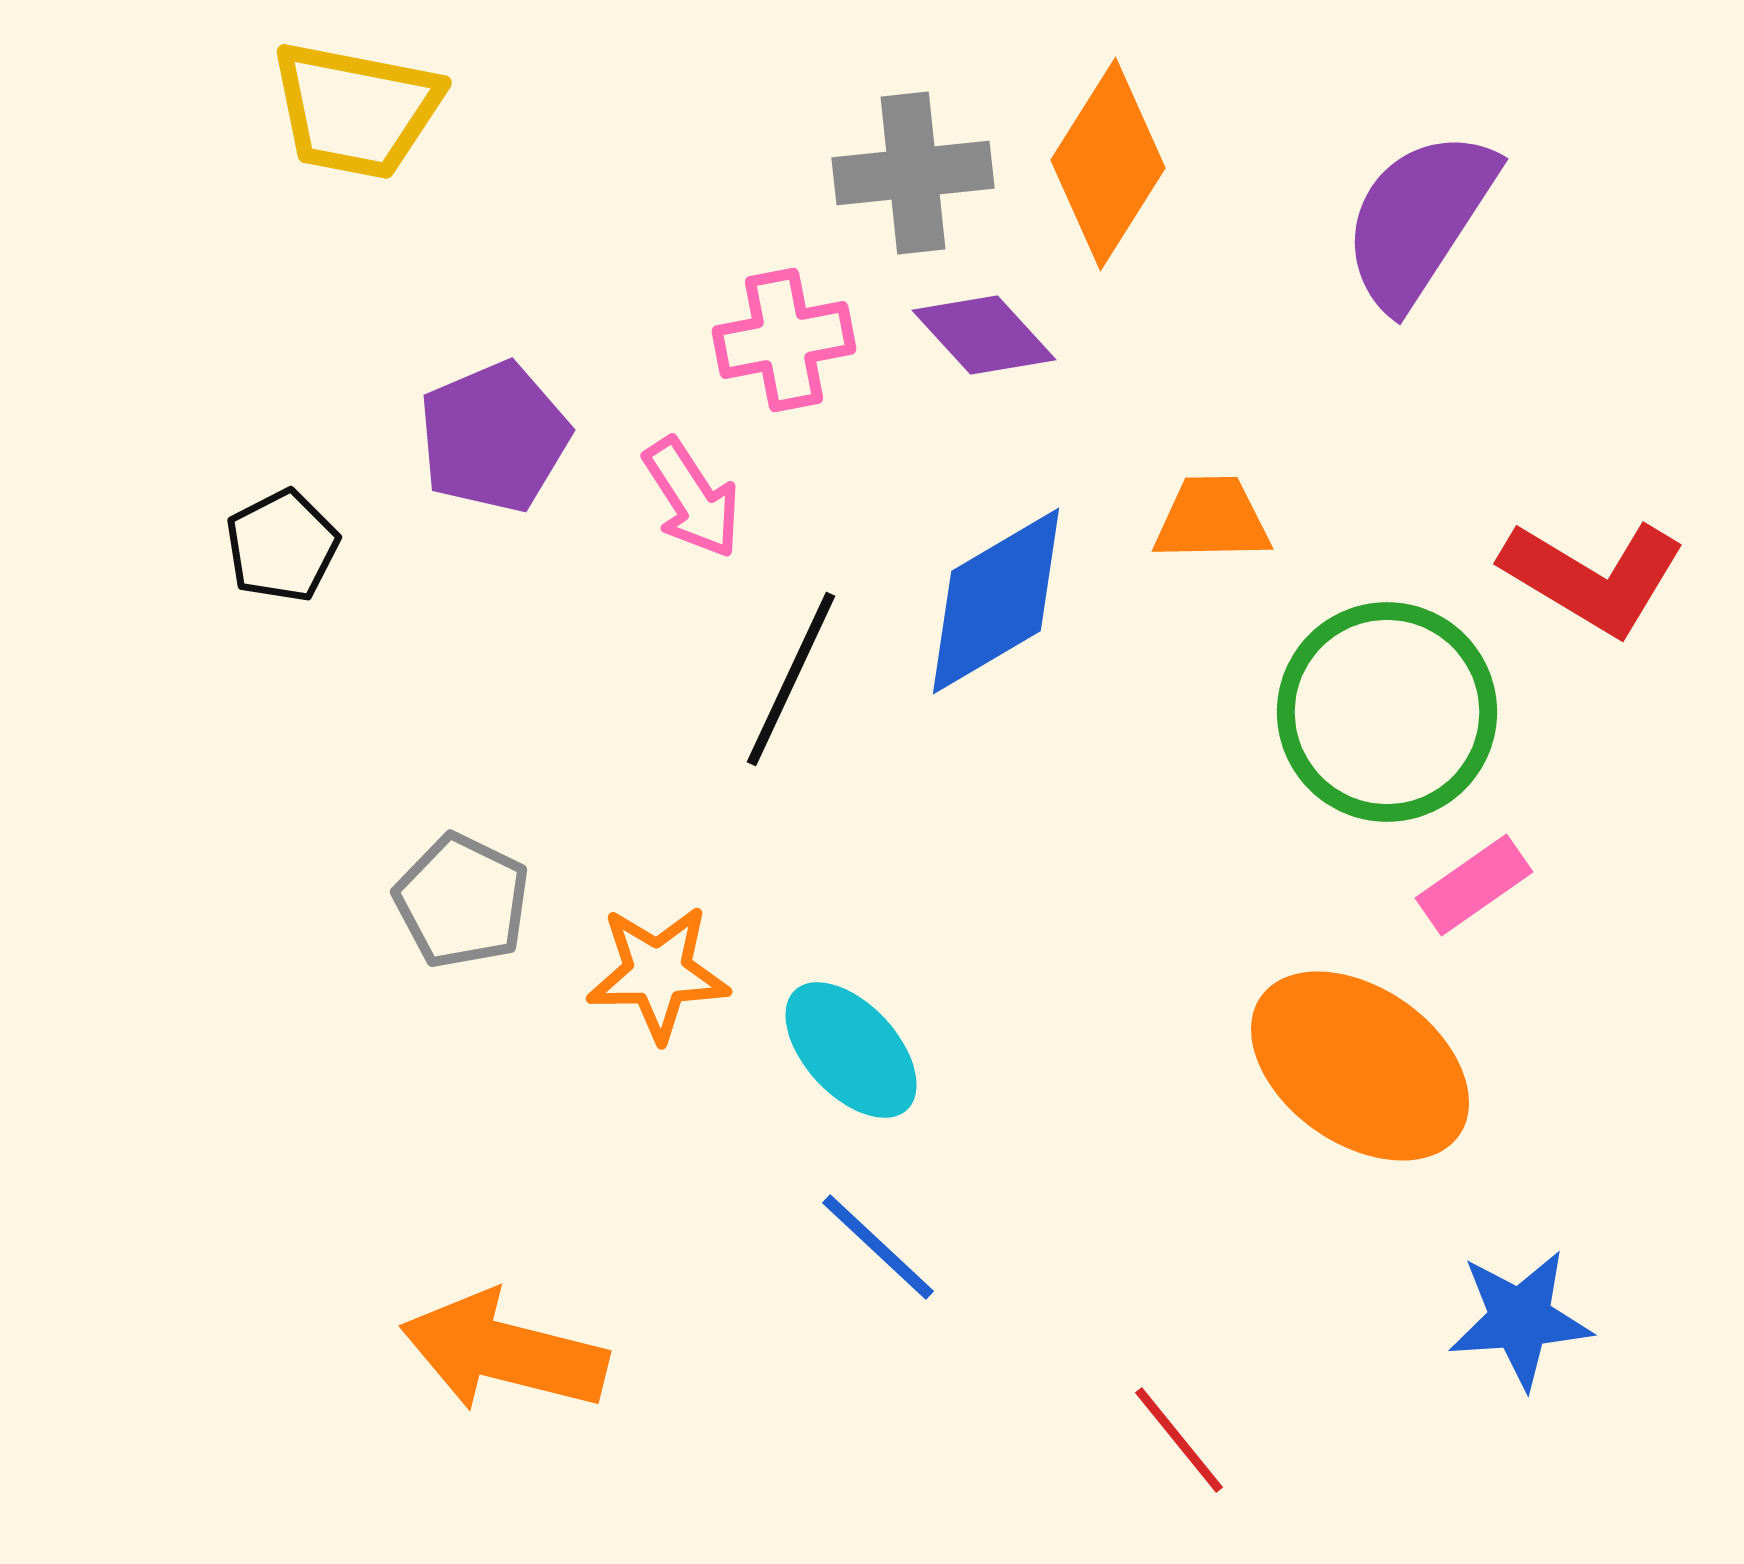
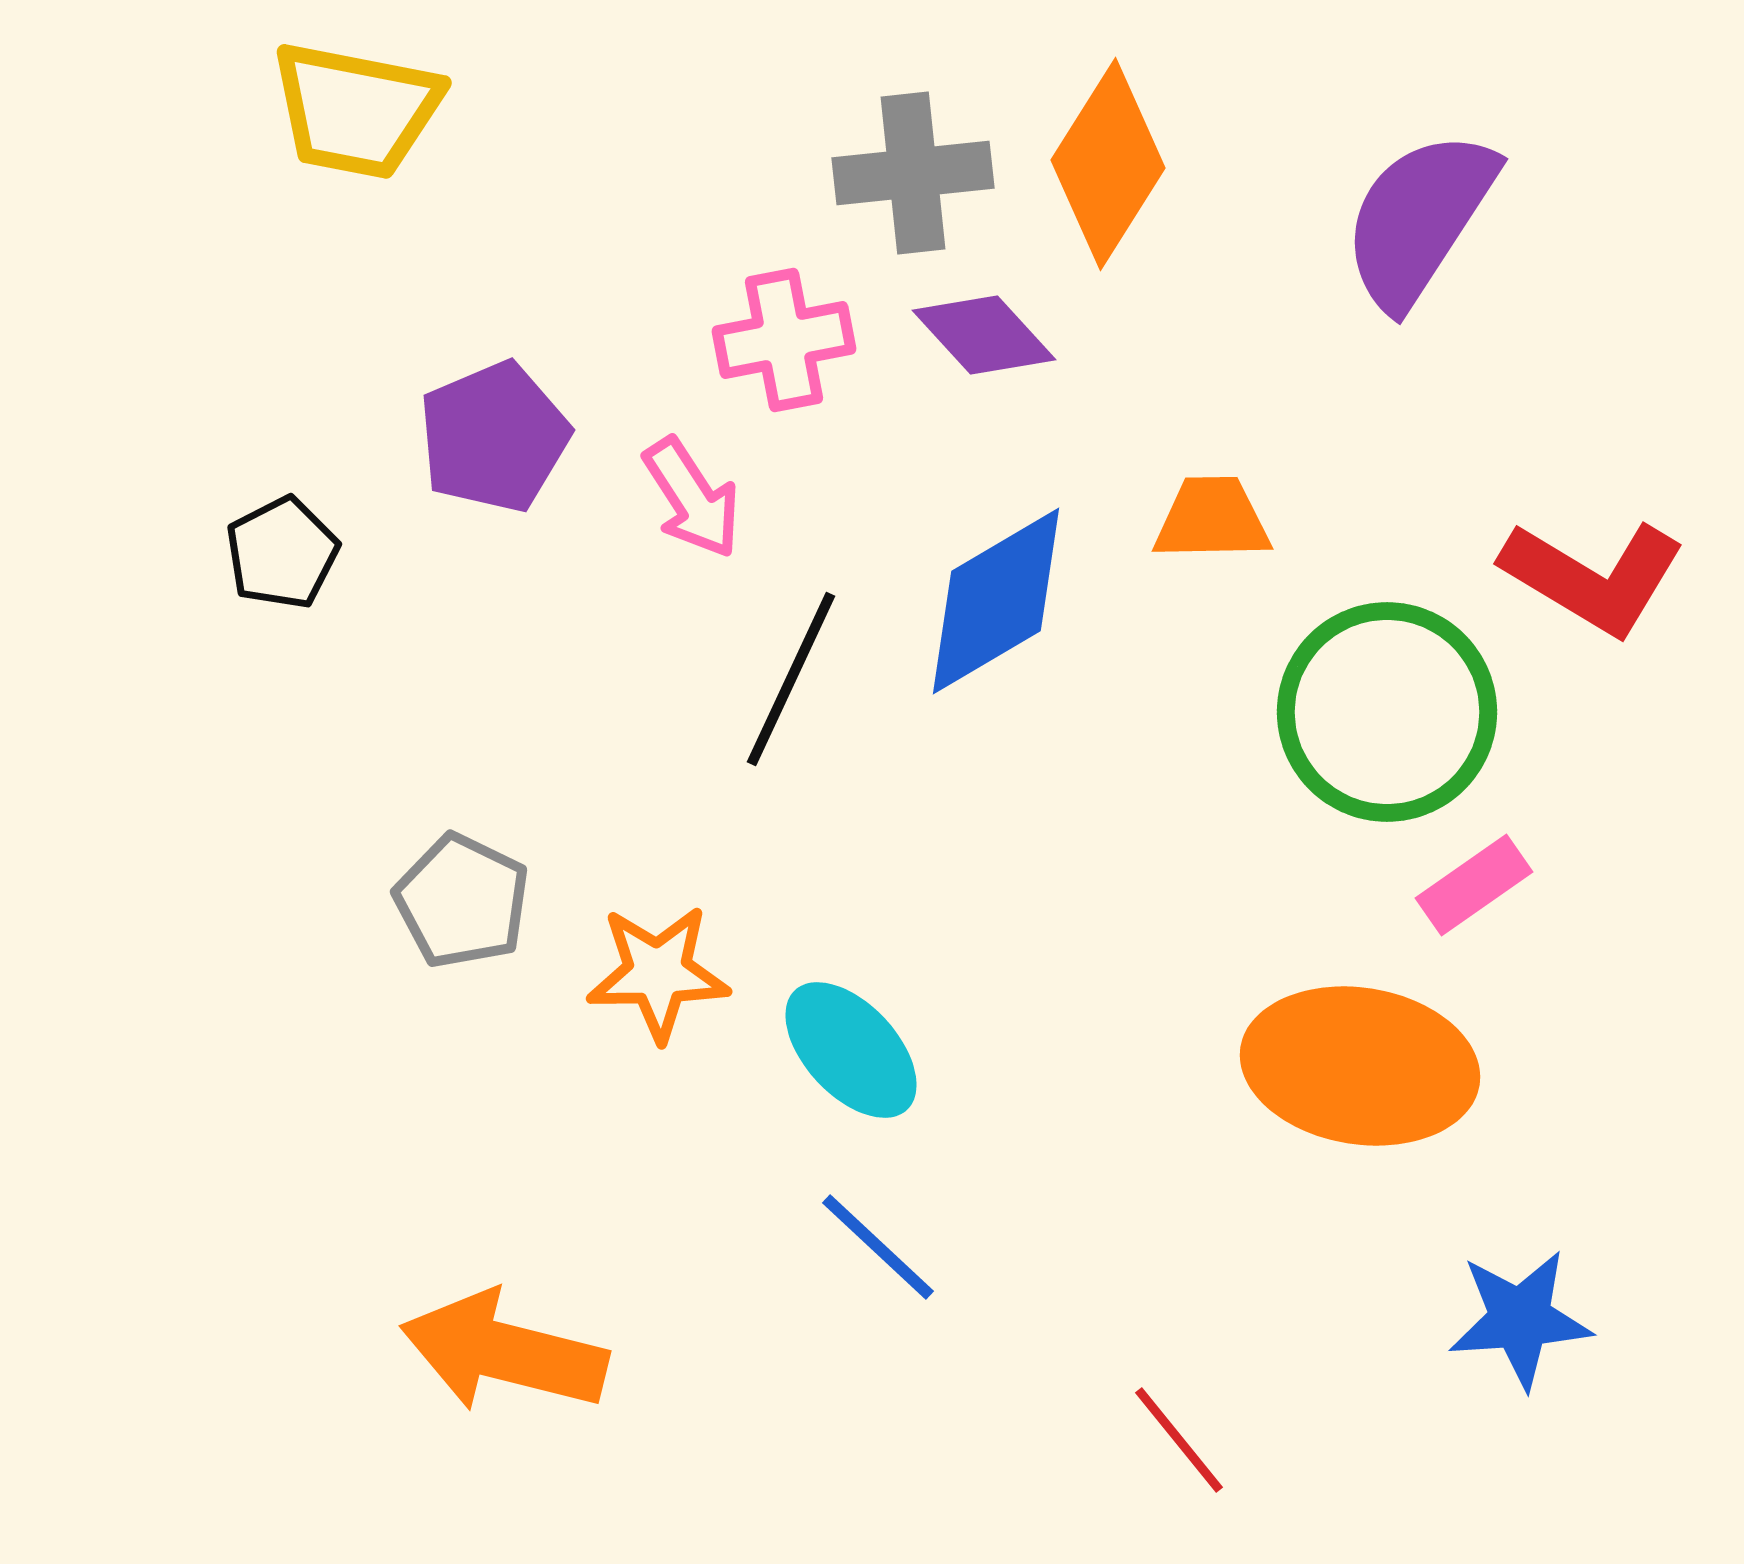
black pentagon: moved 7 px down
orange ellipse: rotated 26 degrees counterclockwise
